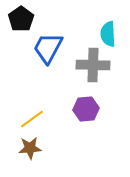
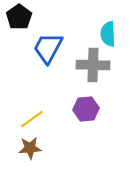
black pentagon: moved 2 px left, 2 px up
